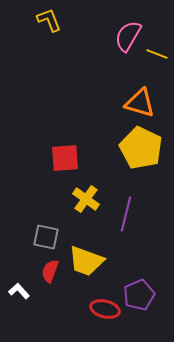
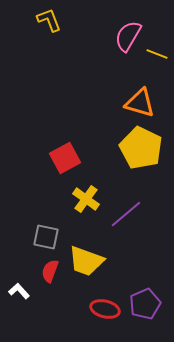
red square: rotated 24 degrees counterclockwise
purple line: rotated 36 degrees clockwise
purple pentagon: moved 6 px right, 9 px down
